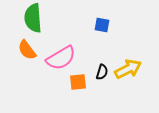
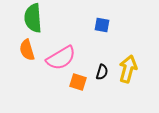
orange semicircle: rotated 20 degrees clockwise
yellow arrow: rotated 48 degrees counterclockwise
orange square: rotated 24 degrees clockwise
